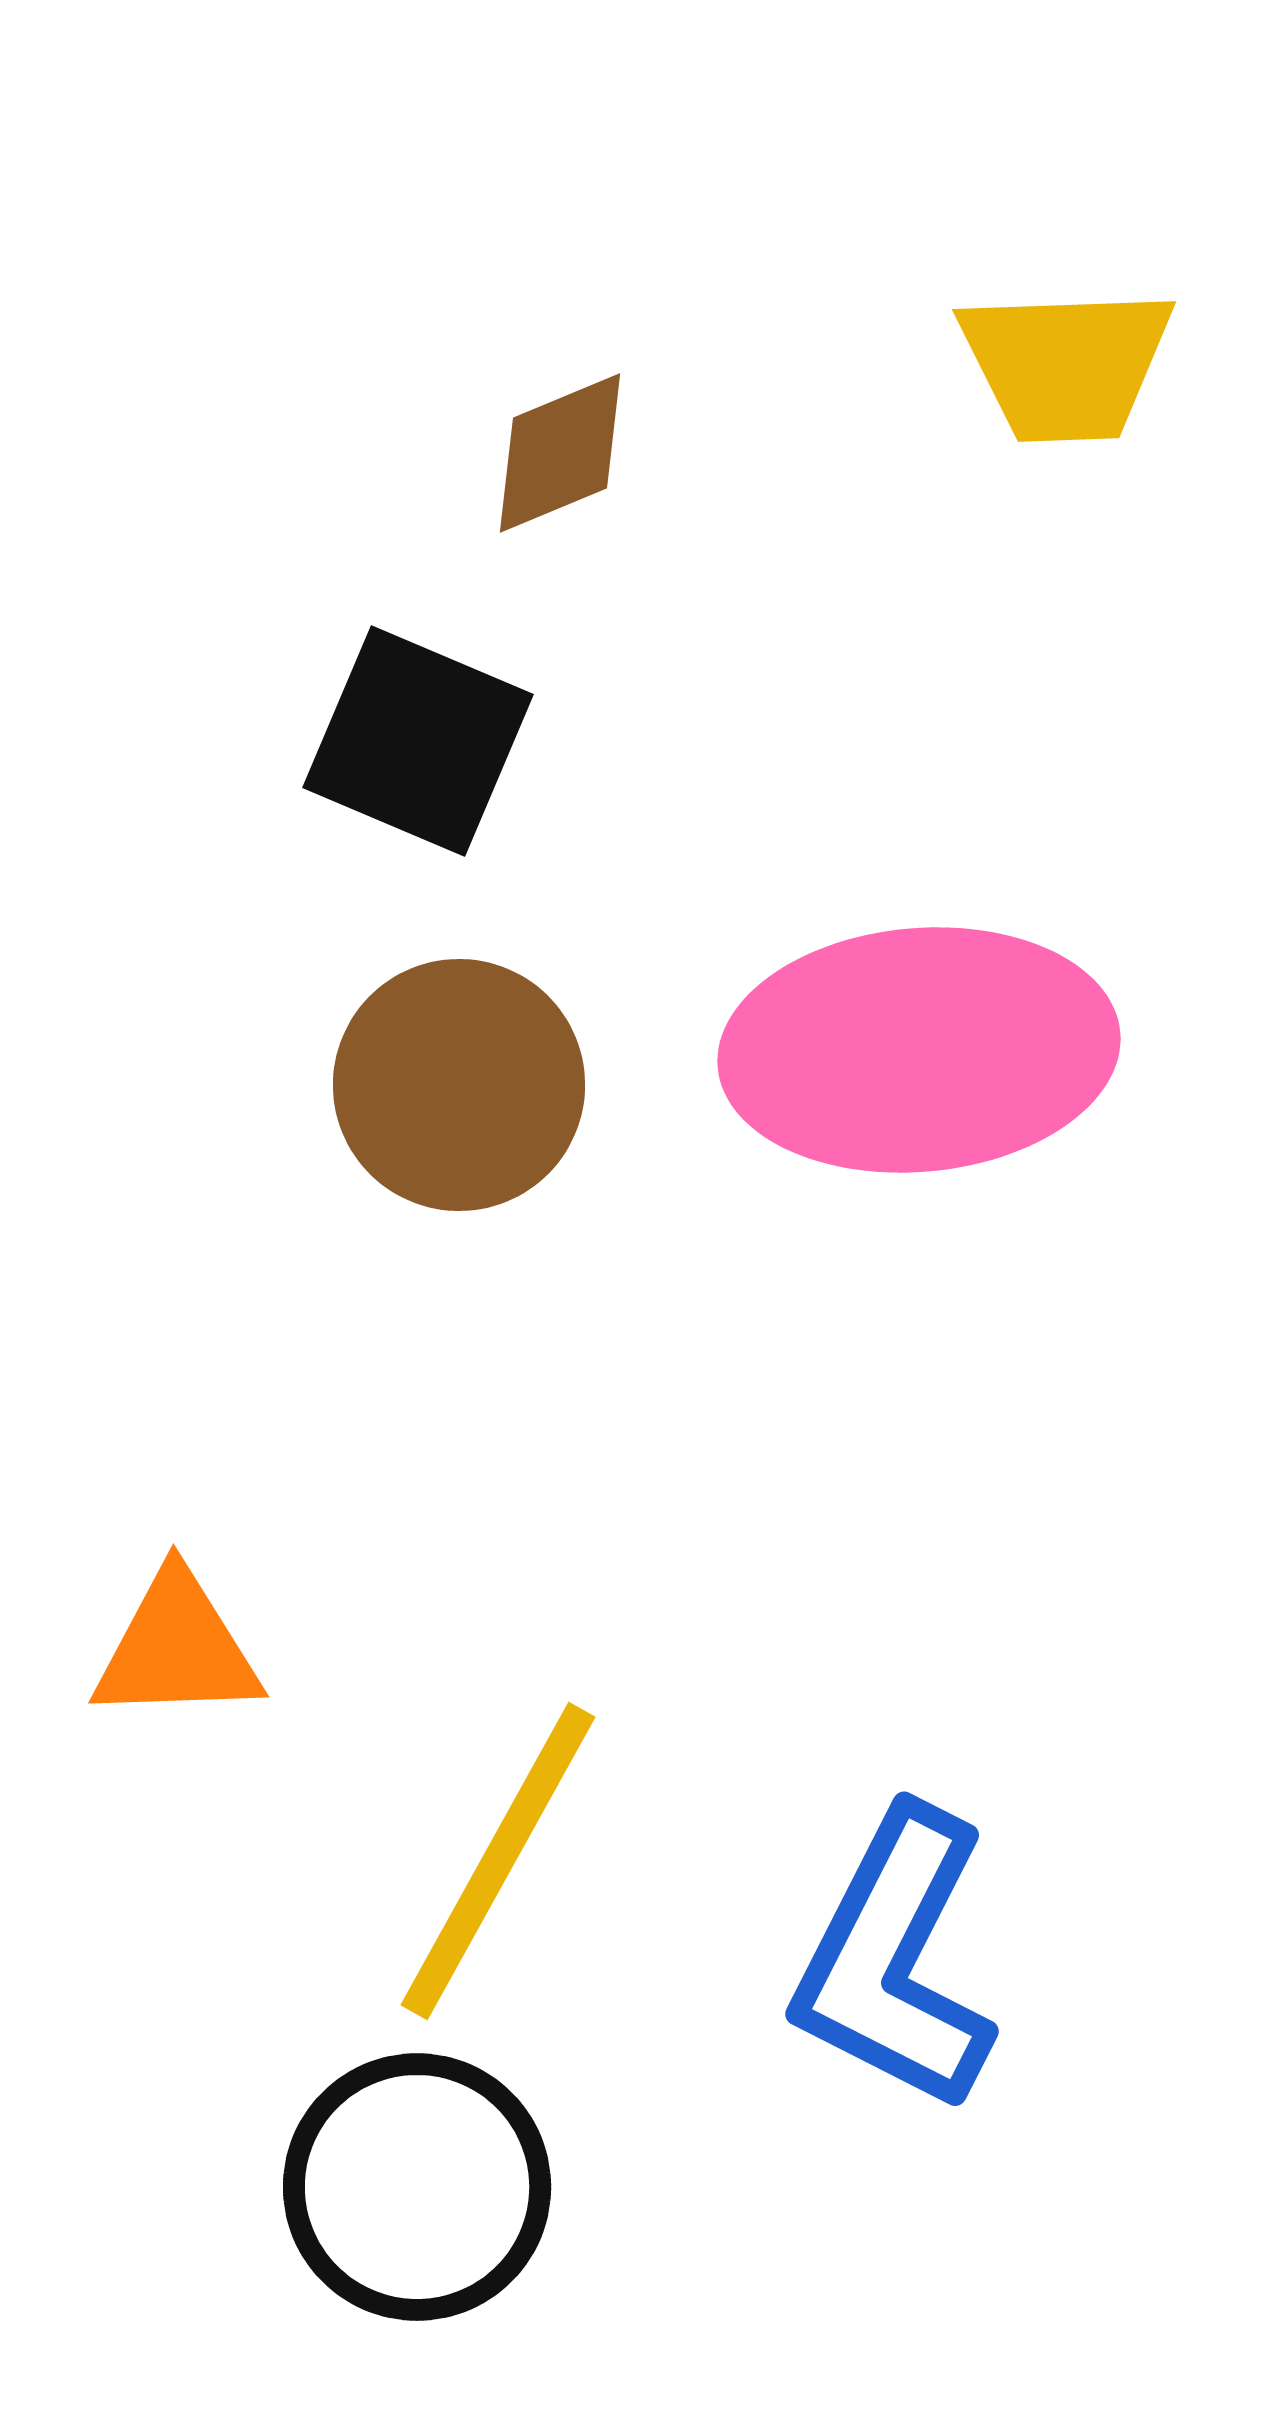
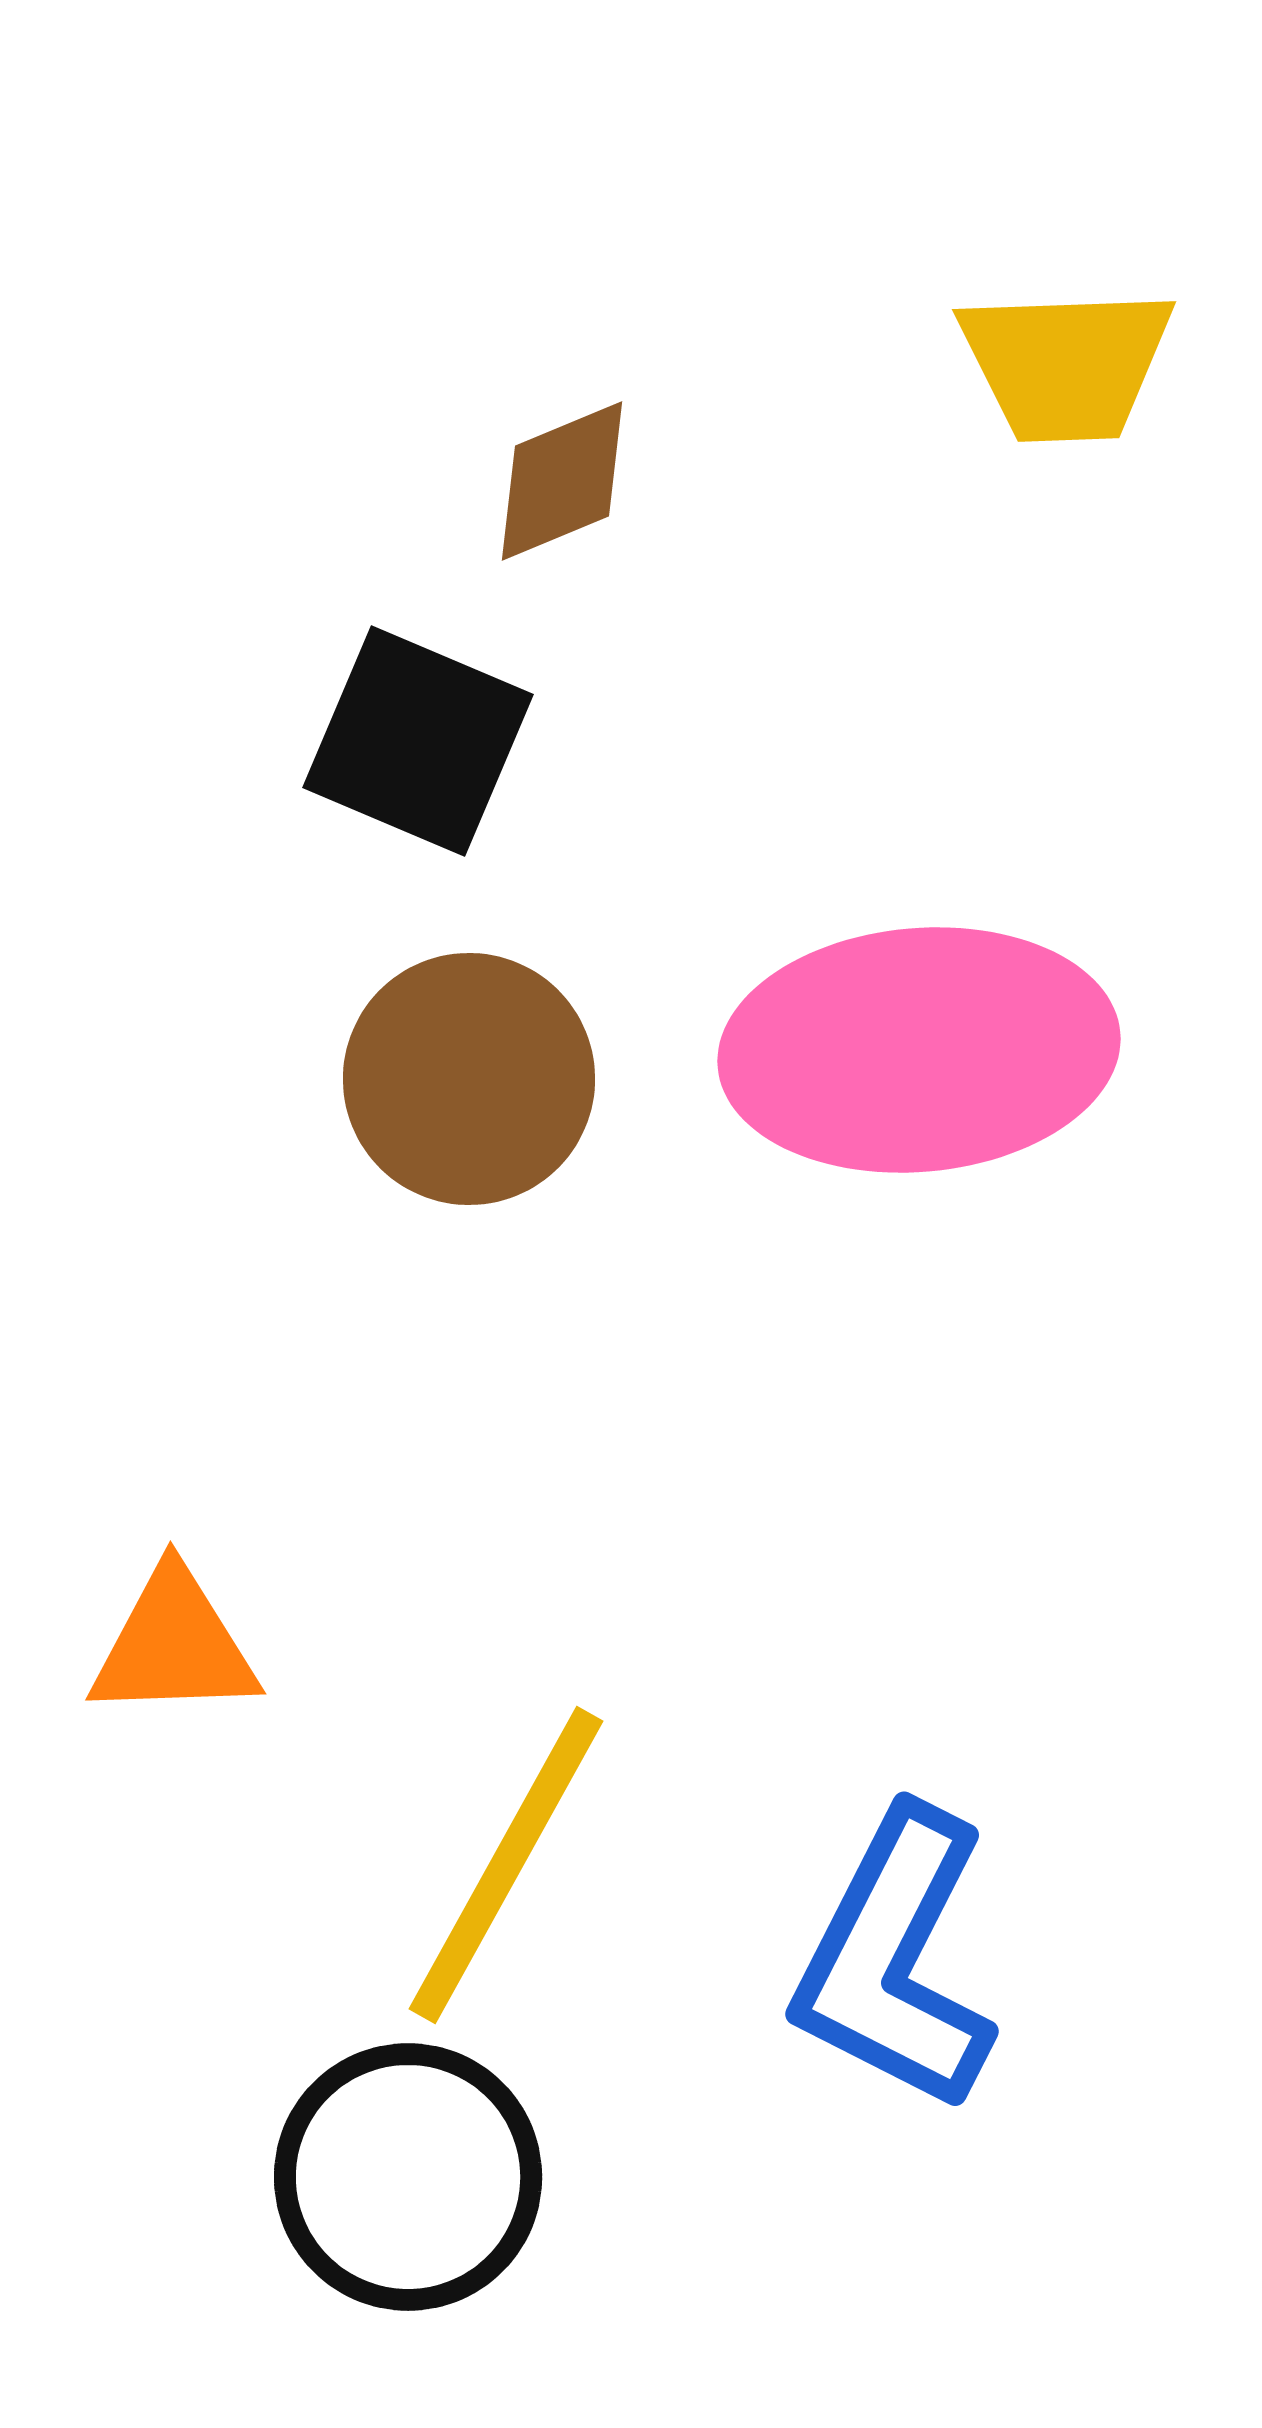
brown diamond: moved 2 px right, 28 px down
brown circle: moved 10 px right, 6 px up
orange triangle: moved 3 px left, 3 px up
yellow line: moved 8 px right, 4 px down
black circle: moved 9 px left, 10 px up
